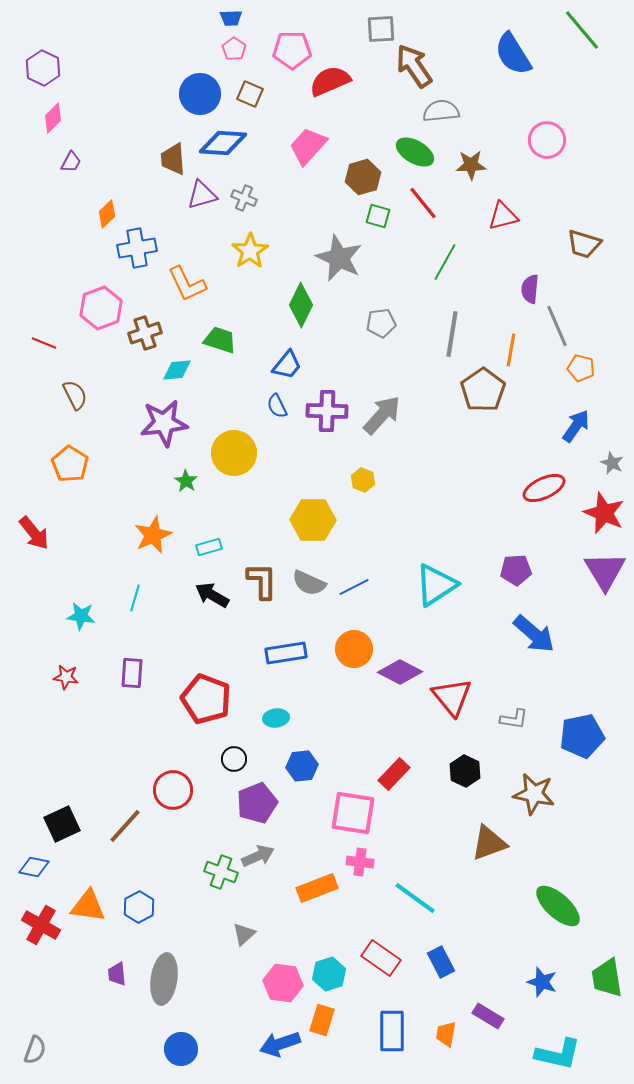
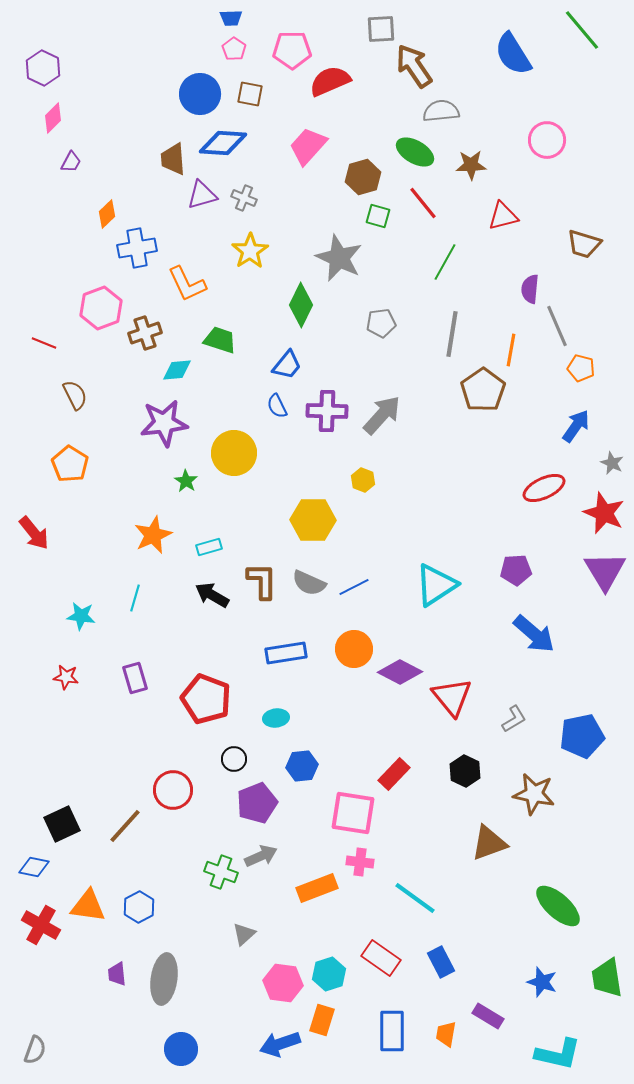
brown square at (250, 94): rotated 12 degrees counterclockwise
purple rectangle at (132, 673): moved 3 px right, 5 px down; rotated 20 degrees counterclockwise
gray L-shape at (514, 719): rotated 40 degrees counterclockwise
gray arrow at (258, 856): moved 3 px right
